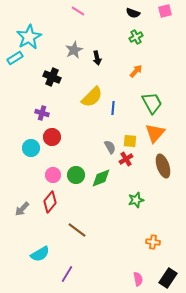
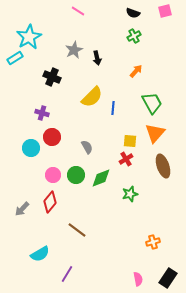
green cross: moved 2 px left, 1 px up
gray semicircle: moved 23 px left
green star: moved 6 px left, 6 px up
orange cross: rotated 24 degrees counterclockwise
